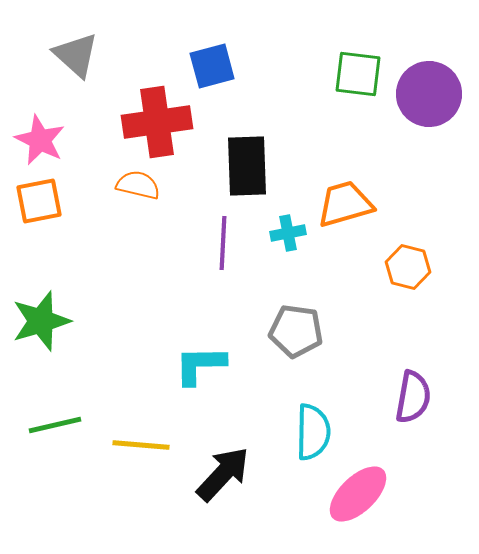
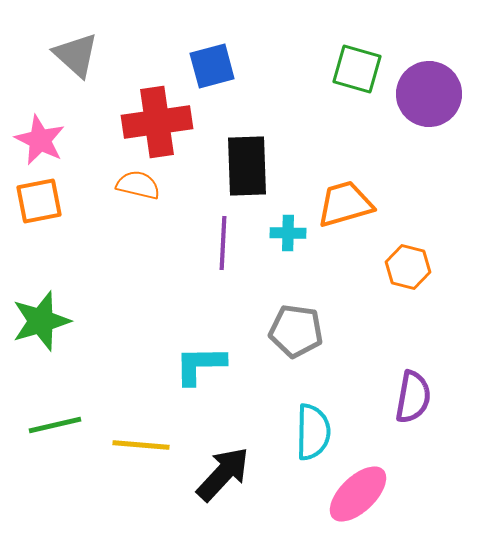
green square: moved 1 px left, 5 px up; rotated 9 degrees clockwise
cyan cross: rotated 12 degrees clockwise
